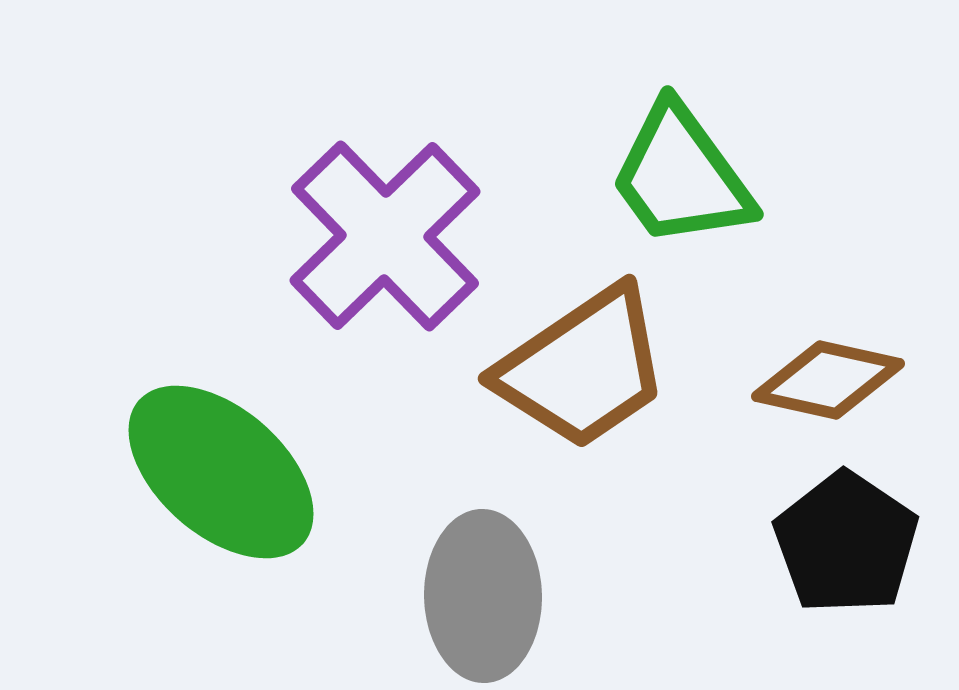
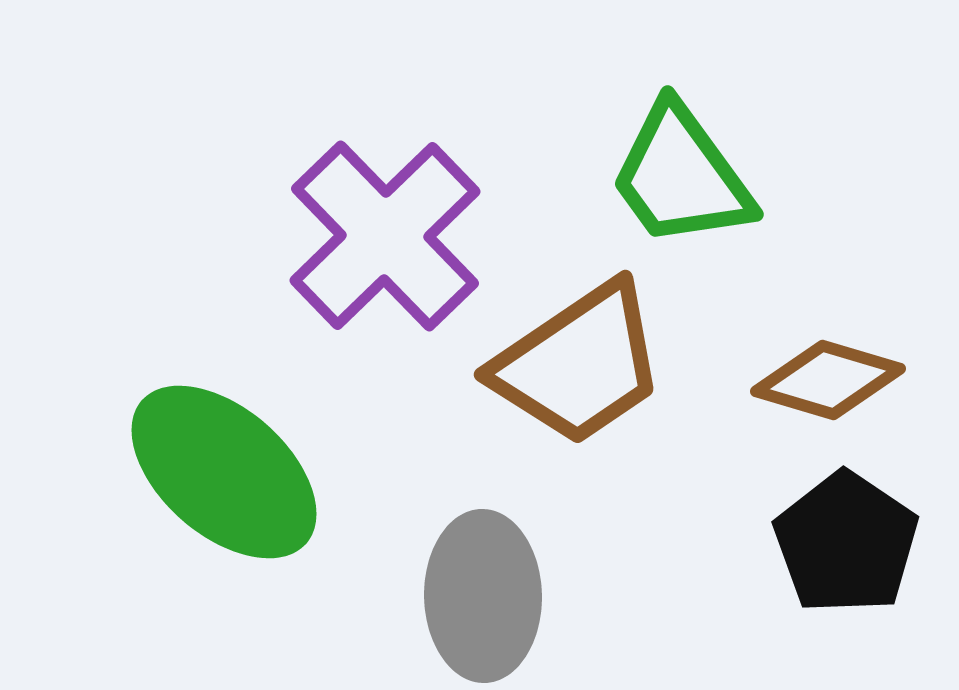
brown trapezoid: moved 4 px left, 4 px up
brown diamond: rotated 4 degrees clockwise
green ellipse: moved 3 px right
